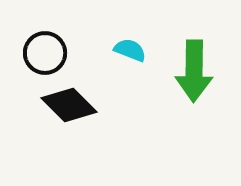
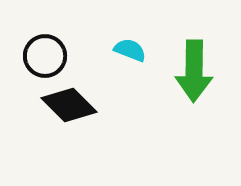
black circle: moved 3 px down
